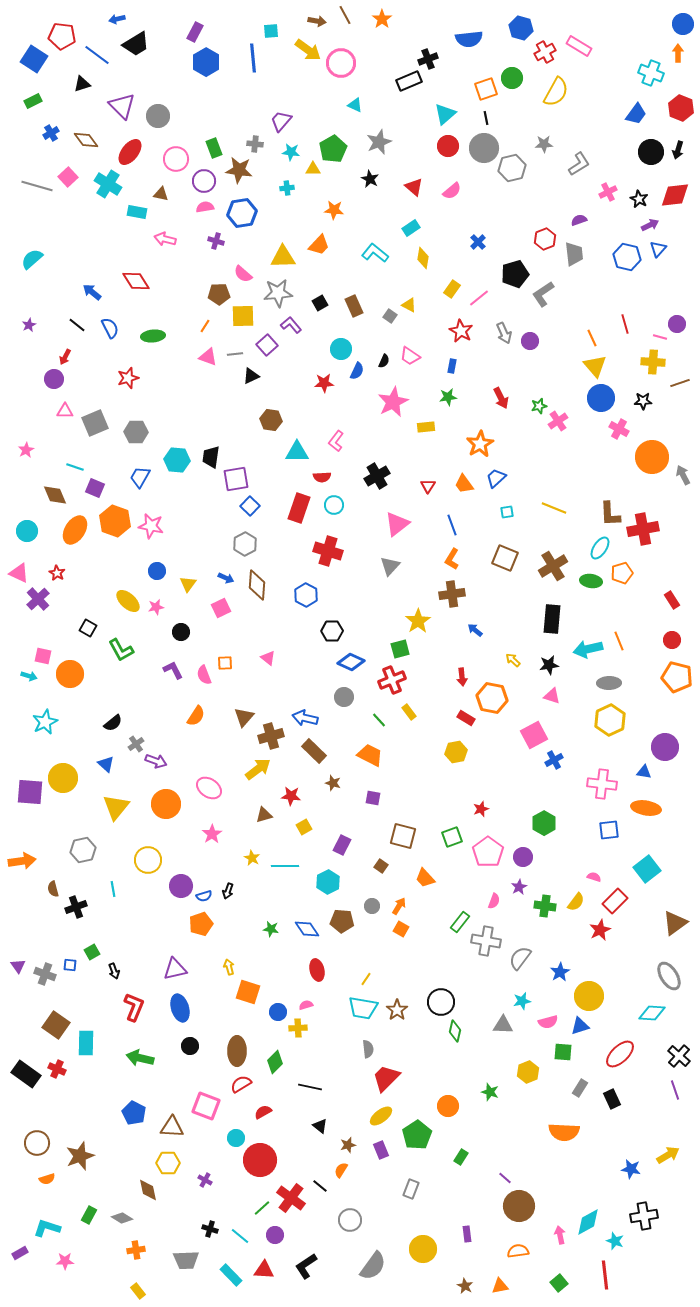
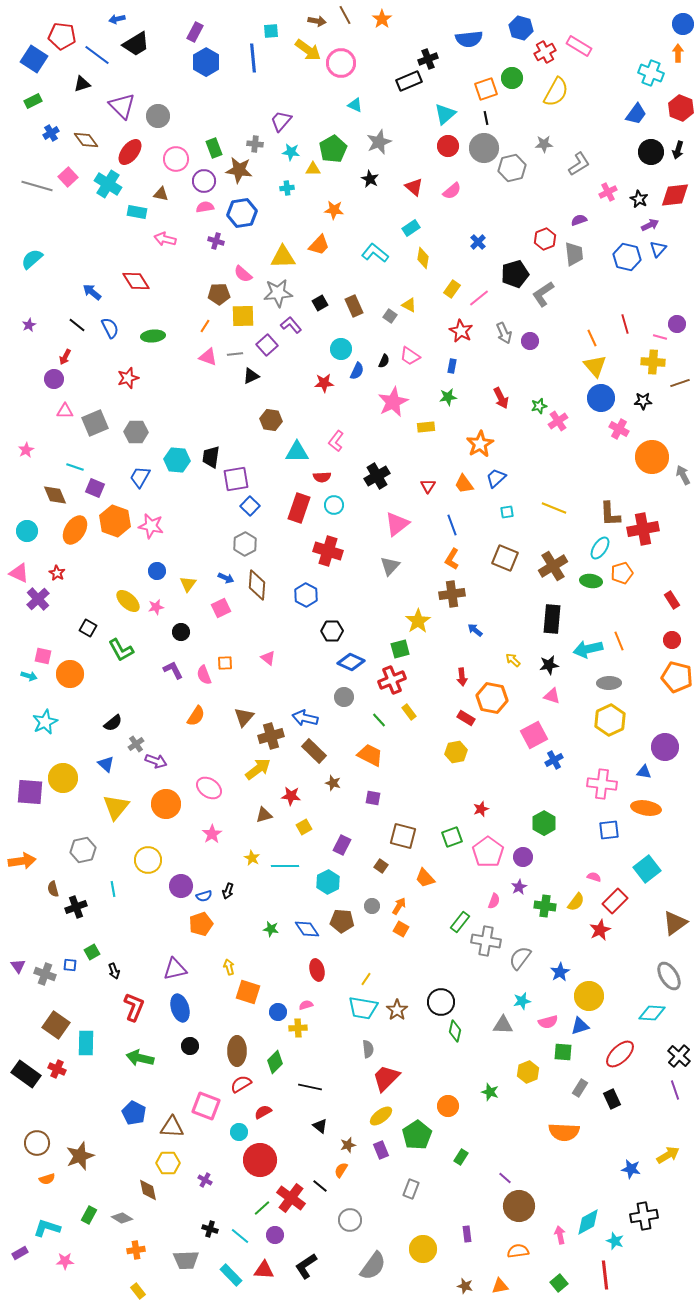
cyan circle at (236, 1138): moved 3 px right, 6 px up
brown star at (465, 1286): rotated 14 degrees counterclockwise
